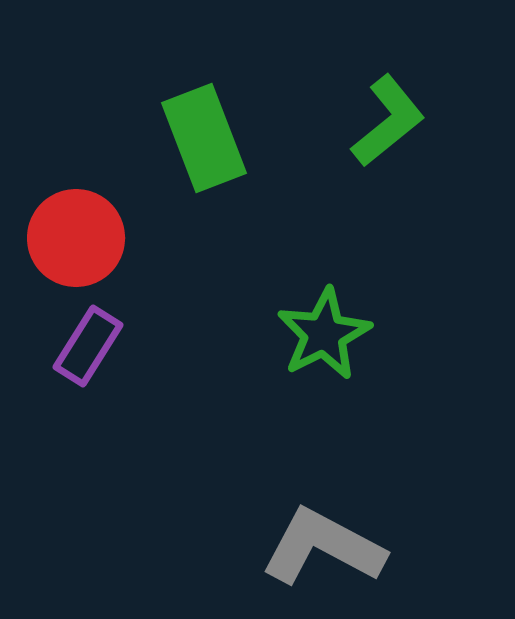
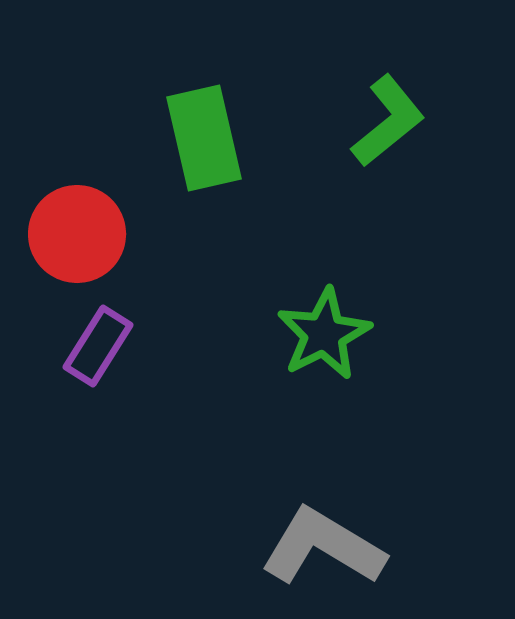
green rectangle: rotated 8 degrees clockwise
red circle: moved 1 px right, 4 px up
purple rectangle: moved 10 px right
gray L-shape: rotated 3 degrees clockwise
